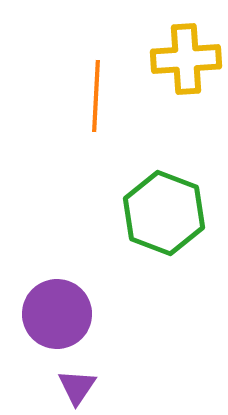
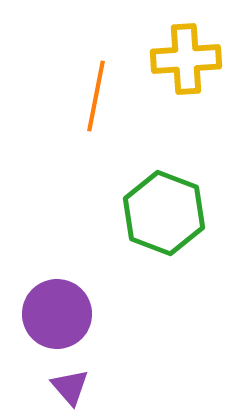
orange line: rotated 8 degrees clockwise
purple triangle: moved 7 px left; rotated 15 degrees counterclockwise
